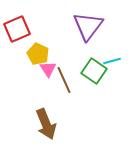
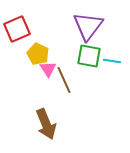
cyan line: rotated 24 degrees clockwise
green square: moved 5 px left, 15 px up; rotated 25 degrees counterclockwise
